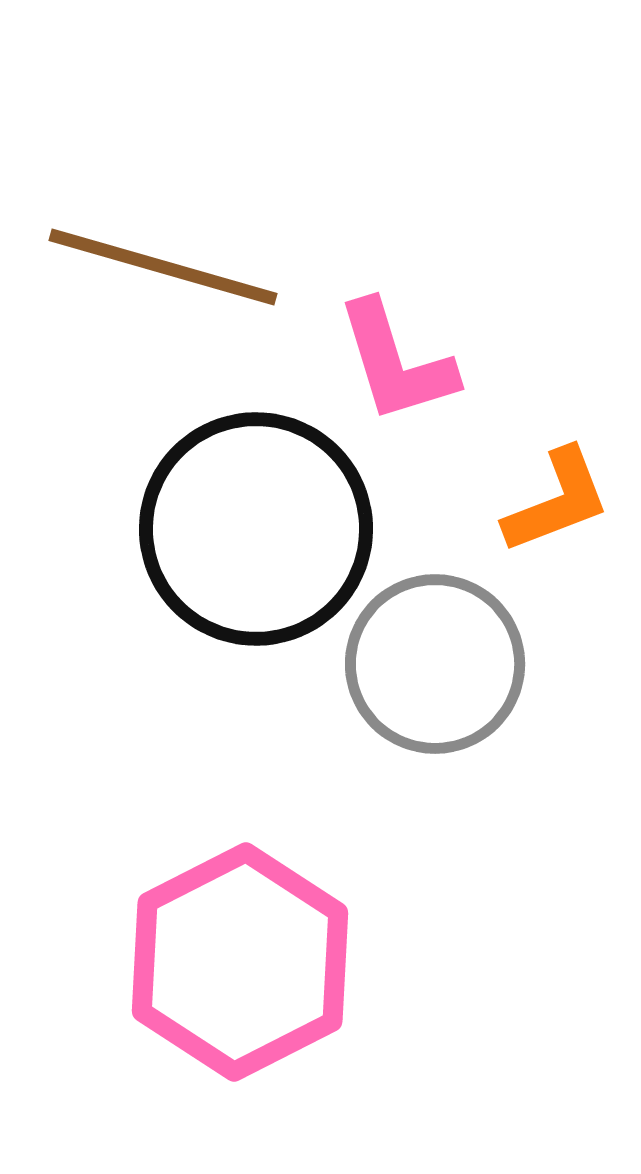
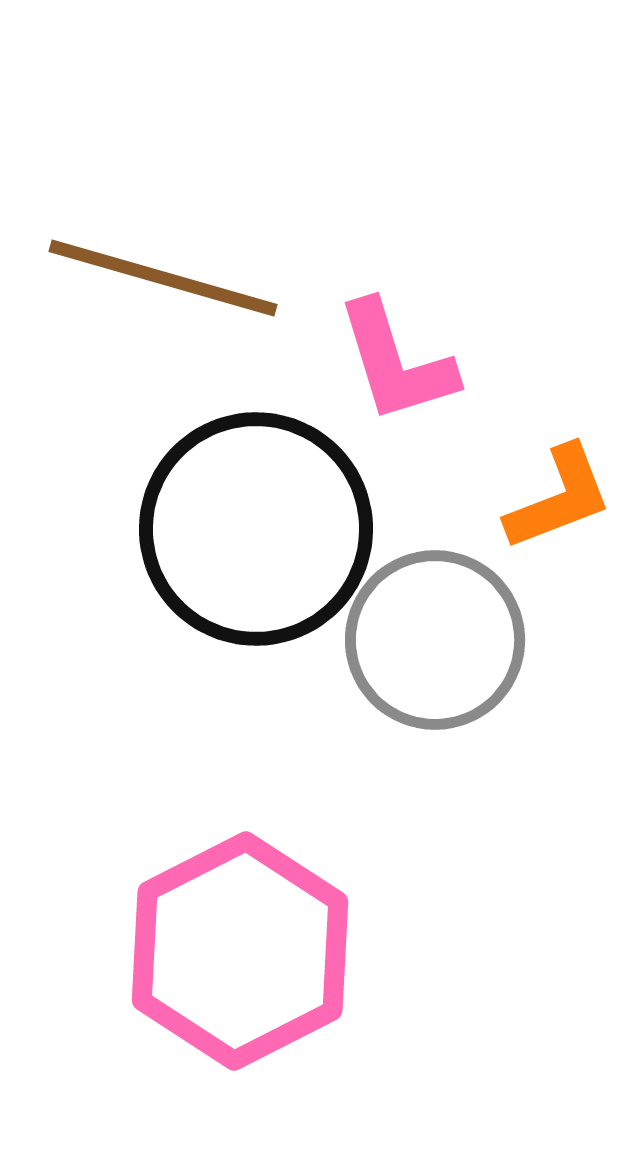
brown line: moved 11 px down
orange L-shape: moved 2 px right, 3 px up
gray circle: moved 24 px up
pink hexagon: moved 11 px up
